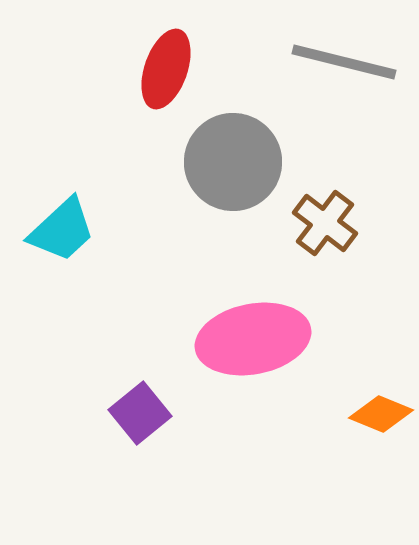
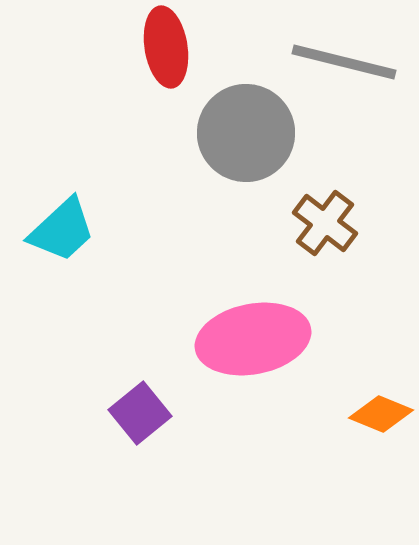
red ellipse: moved 22 px up; rotated 28 degrees counterclockwise
gray circle: moved 13 px right, 29 px up
